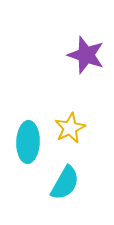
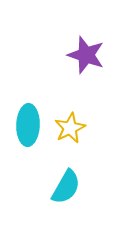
cyan ellipse: moved 17 px up
cyan semicircle: moved 1 px right, 4 px down
